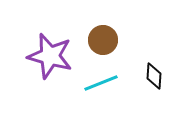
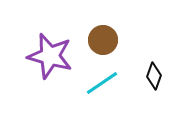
black diamond: rotated 16 degrees clockwise
cyan line: moved 1 px right; rotated 12 degrees counterclockwise
